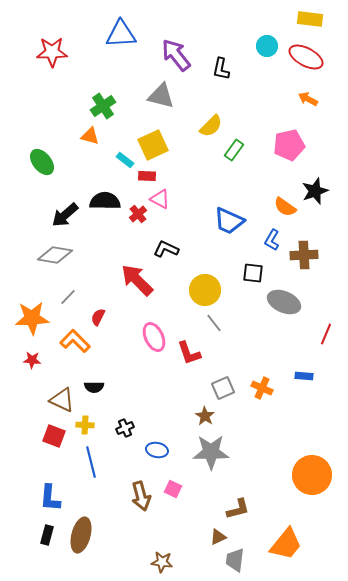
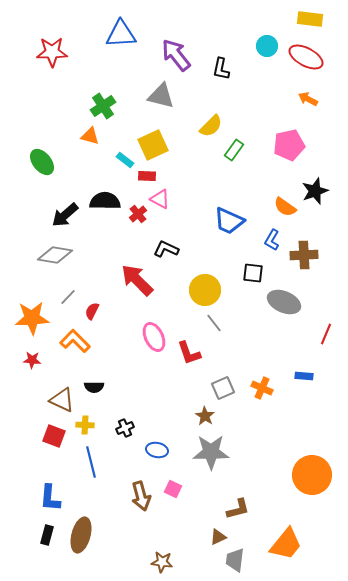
red semicircle at (98, 317): moved 6 px left, 6 px up
